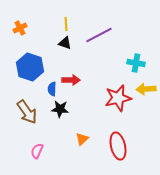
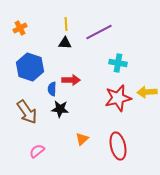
purple line: moved 3 px up
black triangle: rotated 16 degrees counterclockwise
cyan cross: moved 18 px left
yellow arrow: moved 1 px right, 3 px down
pink semicircle: rotated 28 degrees clockwise
